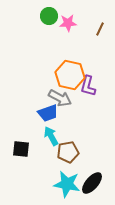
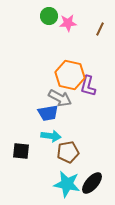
blue trapezoid: rotated 10 degrees clockwise
cyan arrow: rotated 126 degrees clockwise
black square: moved 2 px down
